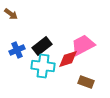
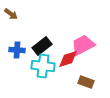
blue cross: rotated 28 degrees clockwise
